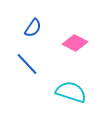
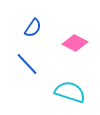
cyan semicircle: moved 1 px left
